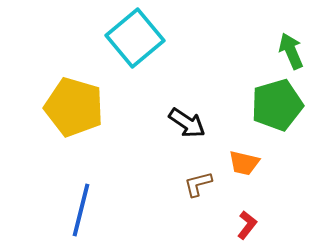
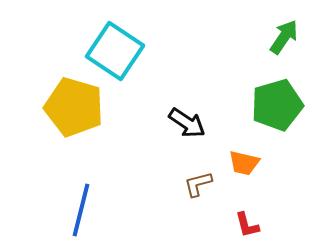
cyan square: moved 20 px left, 13 px down; rotated 16 degrees counterclockwise
green arrow: moved 7 px left, 14 px up; rotated 57 degrees clockwise
red L-shape: rotated 128 degrees clockwise
